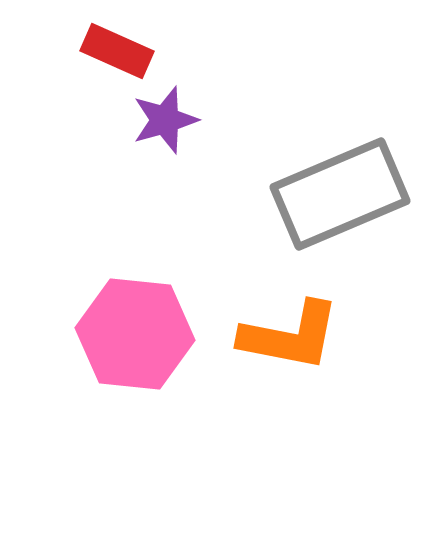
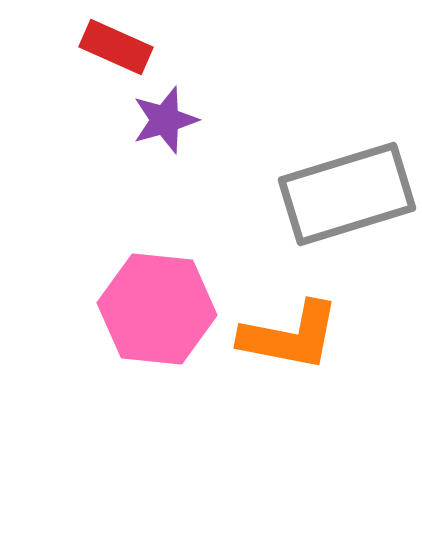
red rectangle: moved 1 px left, 4 px up
gray rectangle: moved 7 px right; rotated 6 degrees clockwise
pink hexagon: moved 22 px right, 25 px up
